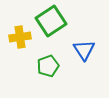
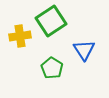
yellow cross: moved 1 px up
green pentagon: moved 4 px right, 2 px down; rotated 20 degrees counterclockwise
